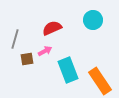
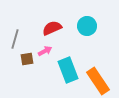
cyan circle: moved 6 px left, 6 px down
orange rectangle: moved 2 px left
